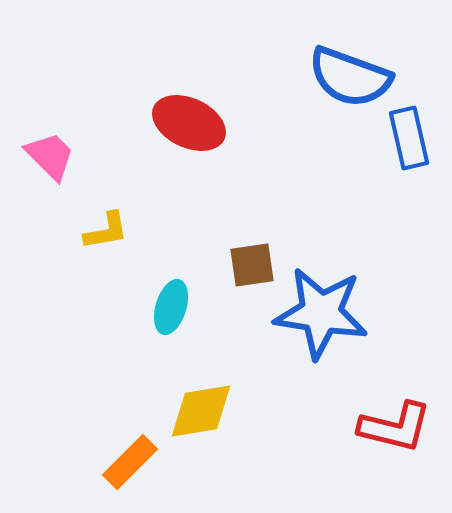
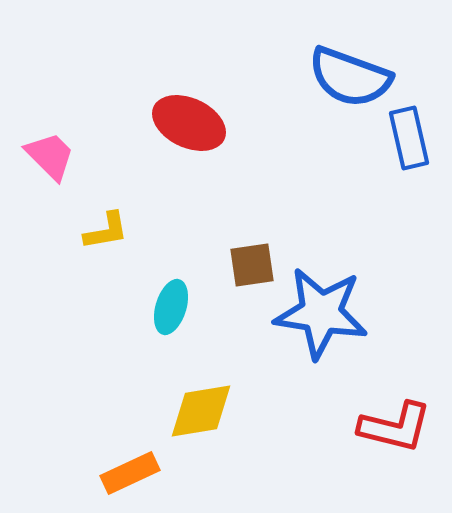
orange rectangle: moved 11 px down; rotated 20 degrees clockwise
